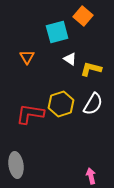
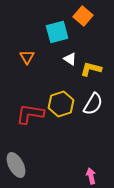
gray ellipse: rotated 20 degrees counterclockwise
